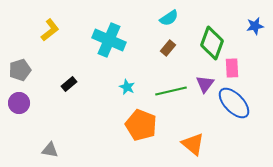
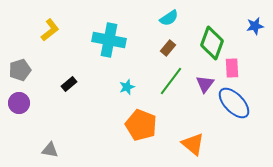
cyan cross: rotated 12 degrees counterclockwise
cyan star: rotated 28 degrees clockwise
green line: moved 10 px up; rotated 40 degrees counterclockwise
